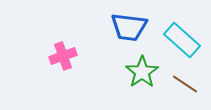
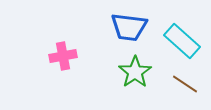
cyan rectangle: moved 1 px down
pink cross: rotated 8 degrees clockwise
green star: moved 7 px left
